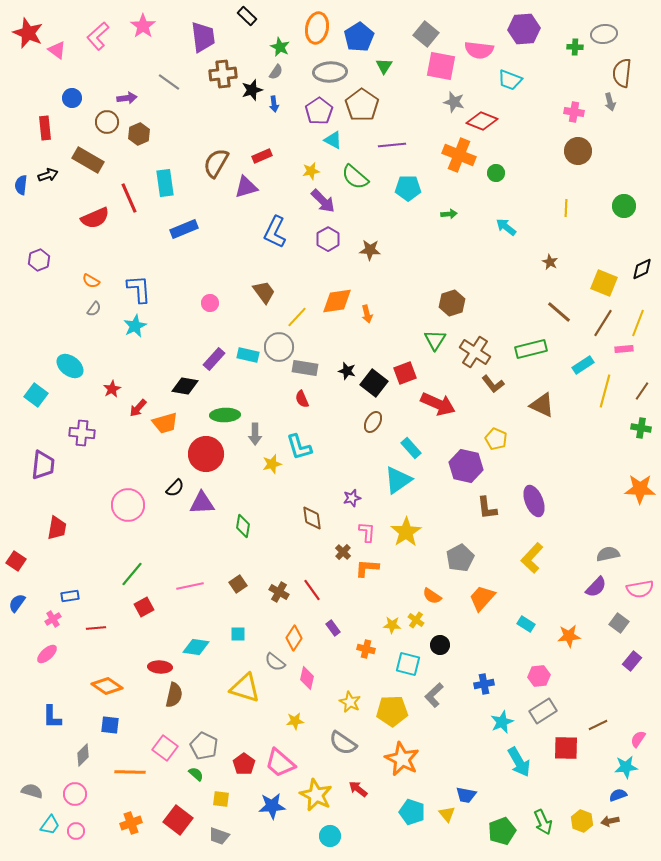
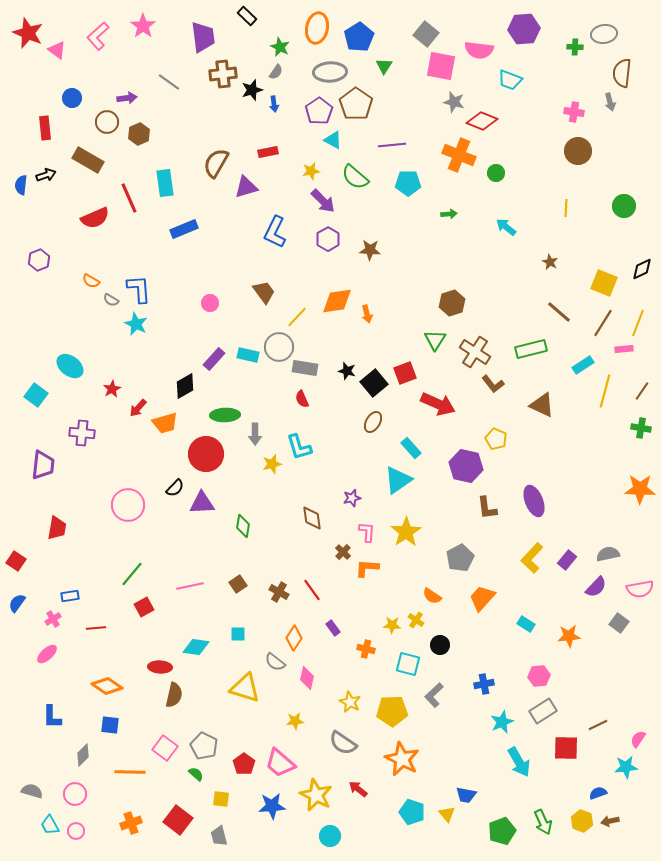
brown pentagon at (362, 105): moved 6 px left, 1 px up
red rectangle at (262, 156): moved 6 px right, 4 px up; rotated 12 degrees clockwise
black arrow at (48, 175): moved 2 px left
cyan pentagon at (408, 188): moved 5 px up
gray semicircle at (94, 309): moved 17 px right, 9 px up; rotated 84 degrees clockwise
cyan star at (135, 326): moved 1 px right, 2 px up; rotated 20 degrees counterclockwise
black square at (374, 383): rotated 12 degrees clockwise
black diamond at (185, 386): rotated 40 degrees counterclockwise
purple rectangle at (632, 661): moved 65 px left, 101 px up
blue semicircle at (618, 795): moved 20 px left, 2 px up
cyan trapezoid at (50, 825): rotated 115 degrees clockwise
gray trapezoid at (219, 836): rotated 55 degrees clockwise
